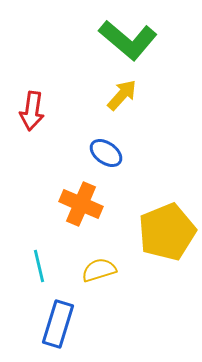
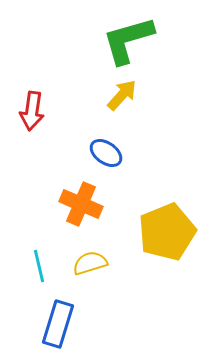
green L-shape: rotated 124 degrees clockwise
yellow semicircle: moved 9 px left, 7 px up
